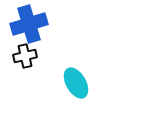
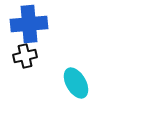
blue cross: rotated 12 degrees clockwise
